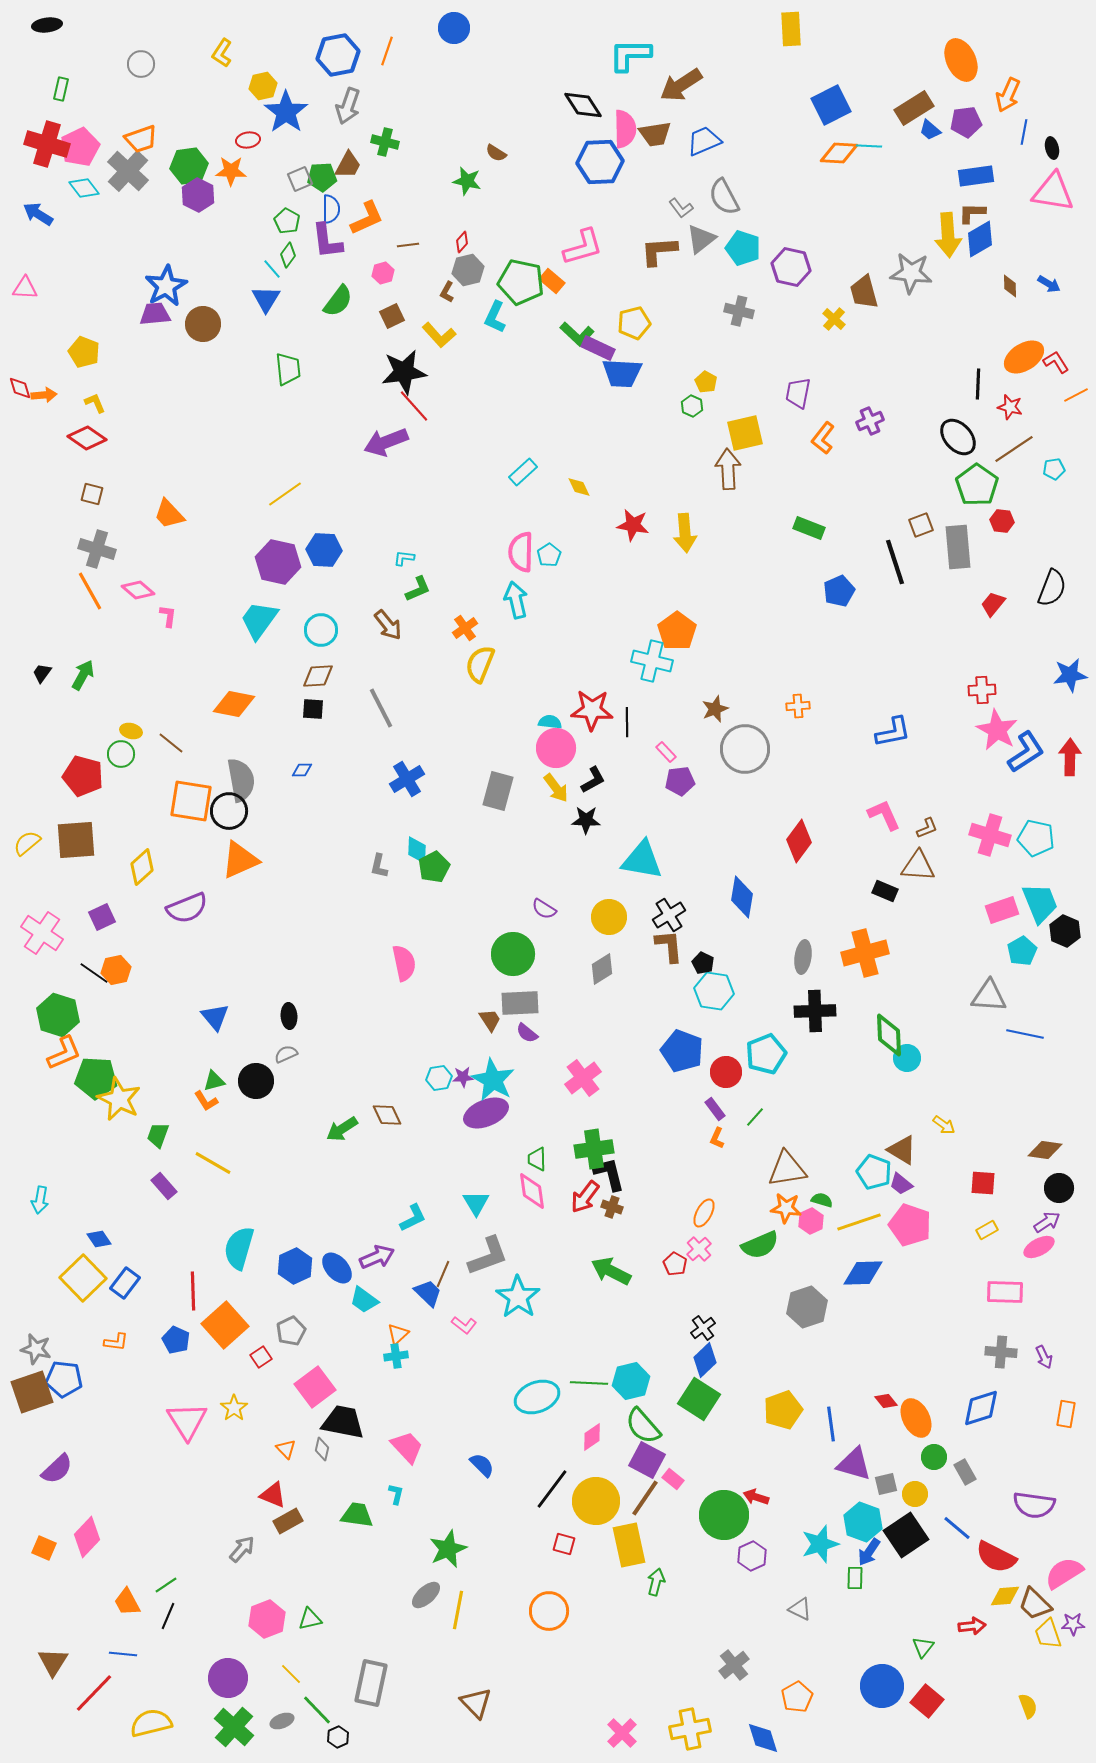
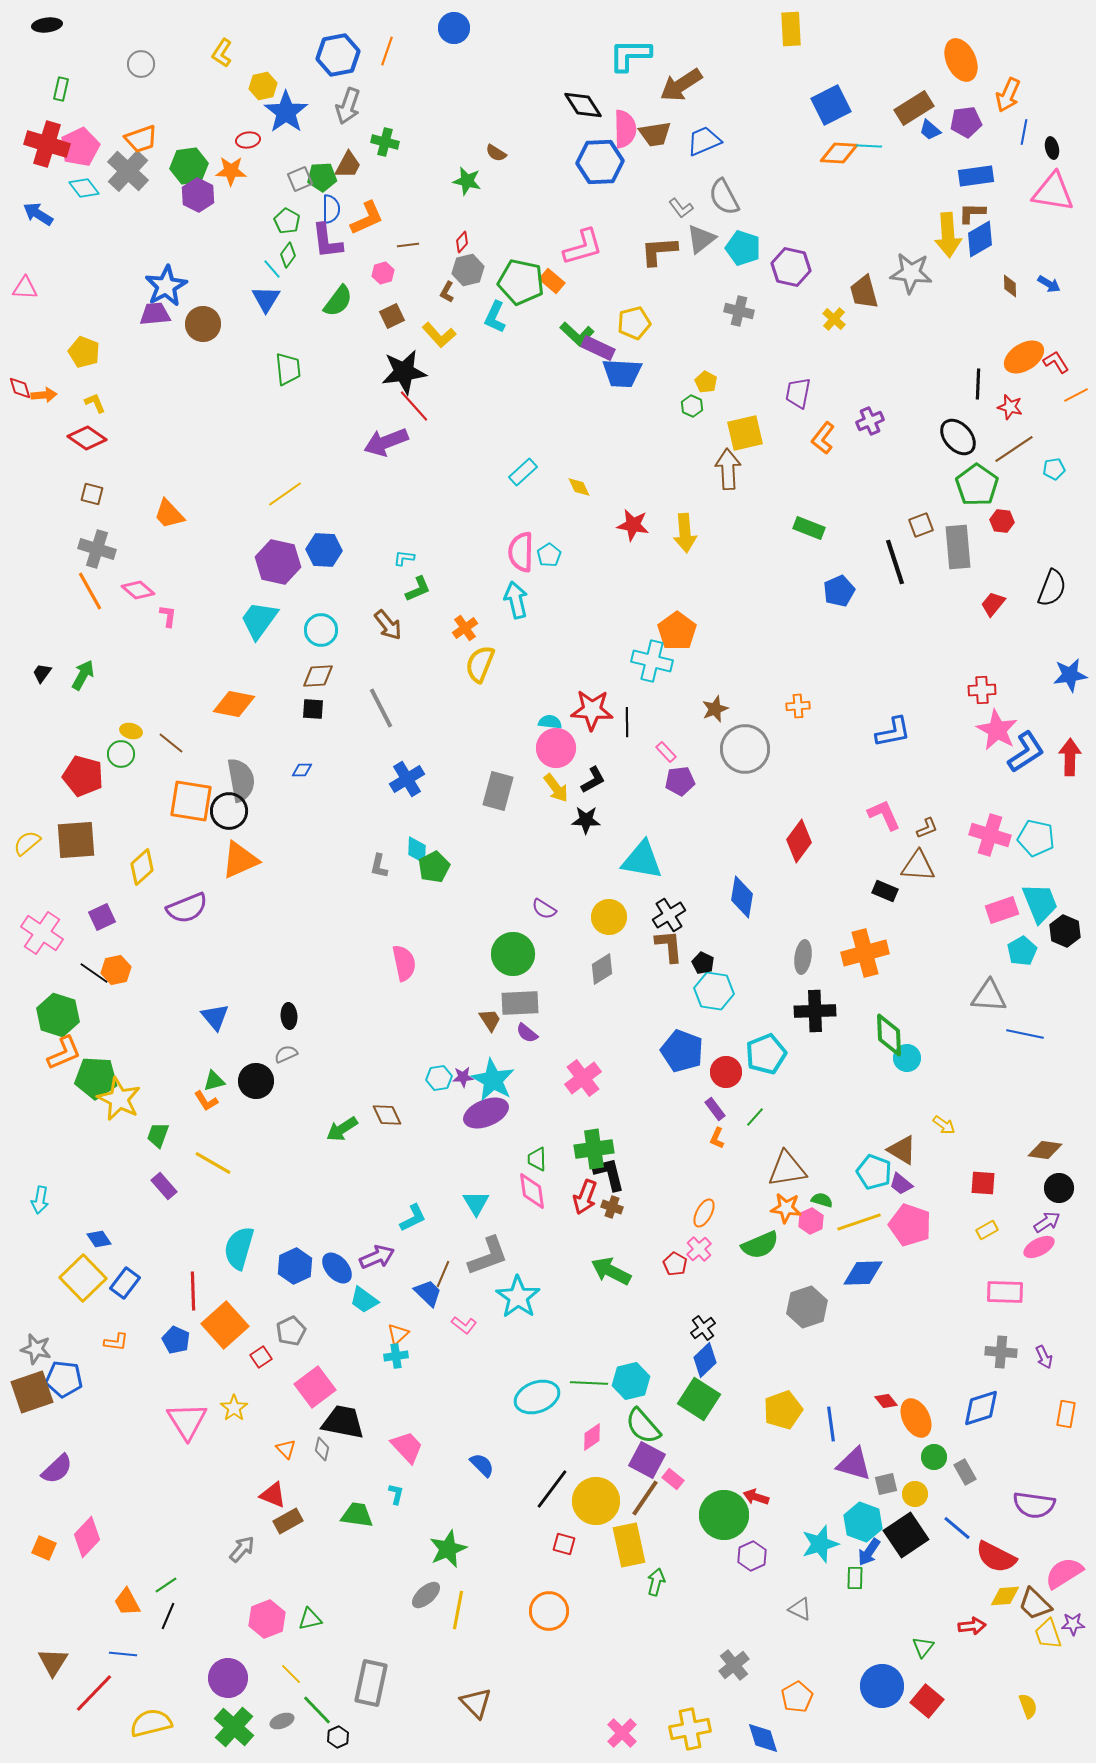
red arrow at (585, 1197): rotated 16 degrees counterclockwise
